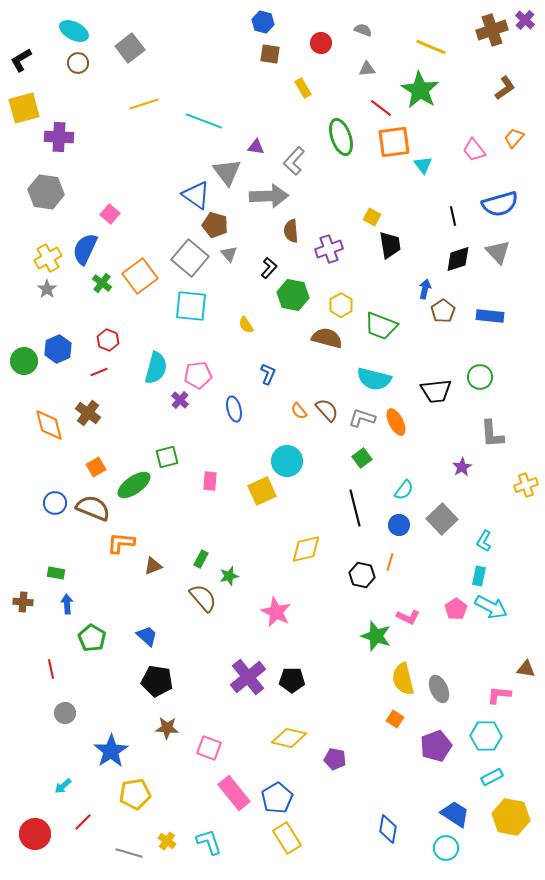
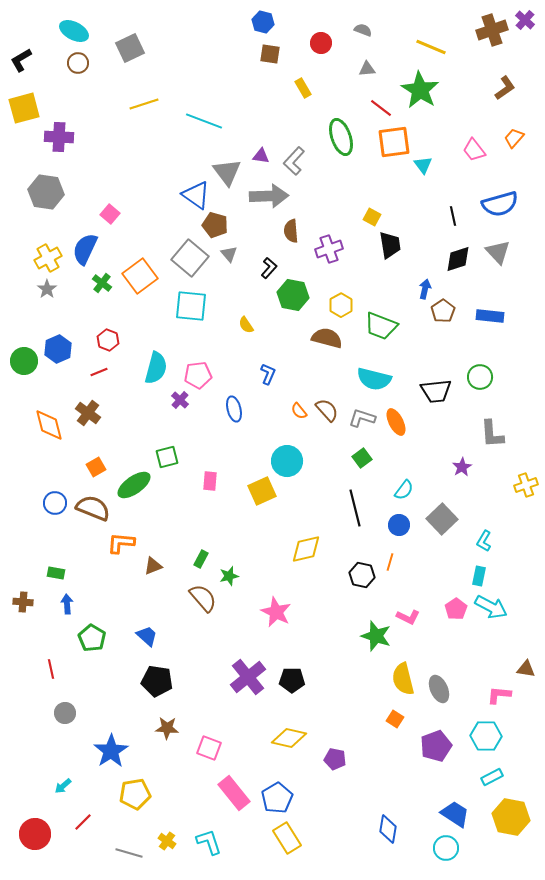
gray square at (130, 48): rotated 12 degrees clockwise
purple triangle at (256, 147): moved 5 px right, 9 px down
